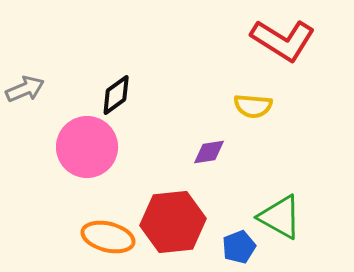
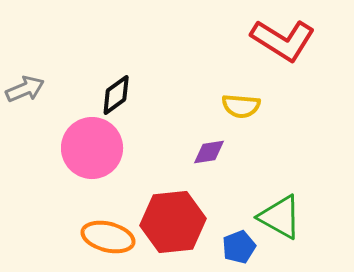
yellow semicircle: moved 12 px left
pink circle: moved 5 px right, 1 px down
